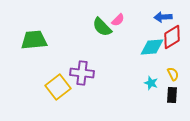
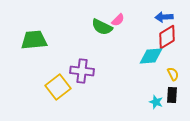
blue arrow: moved 1 px right
green semicircle: rotated 20 degrees counterclockwise
red diamond: moved 5 px left
cyan diamond: moved 1 px left, 9 px down
purple cross: moved 2 px up
cyan star: moved 5 px right, 19 px down
